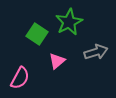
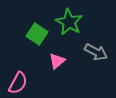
green star: rotated 16 degrees counterclockwise
gray arrow: rotated 45 degrees clockwise
pink semicircle: moved 2 px left, 5 px down
